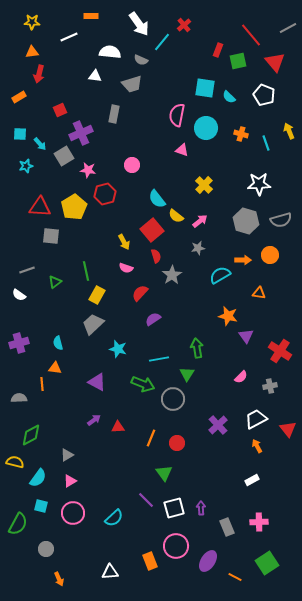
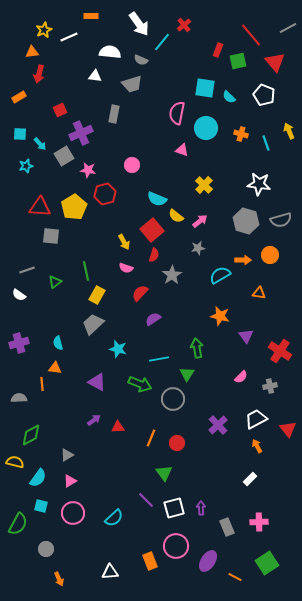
yellow star at (32, 22): moved 12 px right, 8 px down; rotated 28 degrees counterclockwise
pink semicircle at (177, 115): moved 2 px up
white star at (259, 184): rotated 10 degrees clockwise
cyan semicircle at (157, 199): rotated 30 degrees counterclockwise
red semicircle at (156, 256): moved 2 px left, 1 px up; rotated 32 degrees clockwise
orange star at (228, 316): moved 8 px left
green arrow at (143, 384): moved 3 px left
white rectangle at (252, 480): moved 2 px left, 1 px up; rotated 16 degrees counterclockwise
